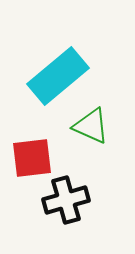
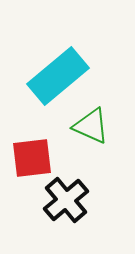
black cross: rotated 24 degrees counterclockwise
